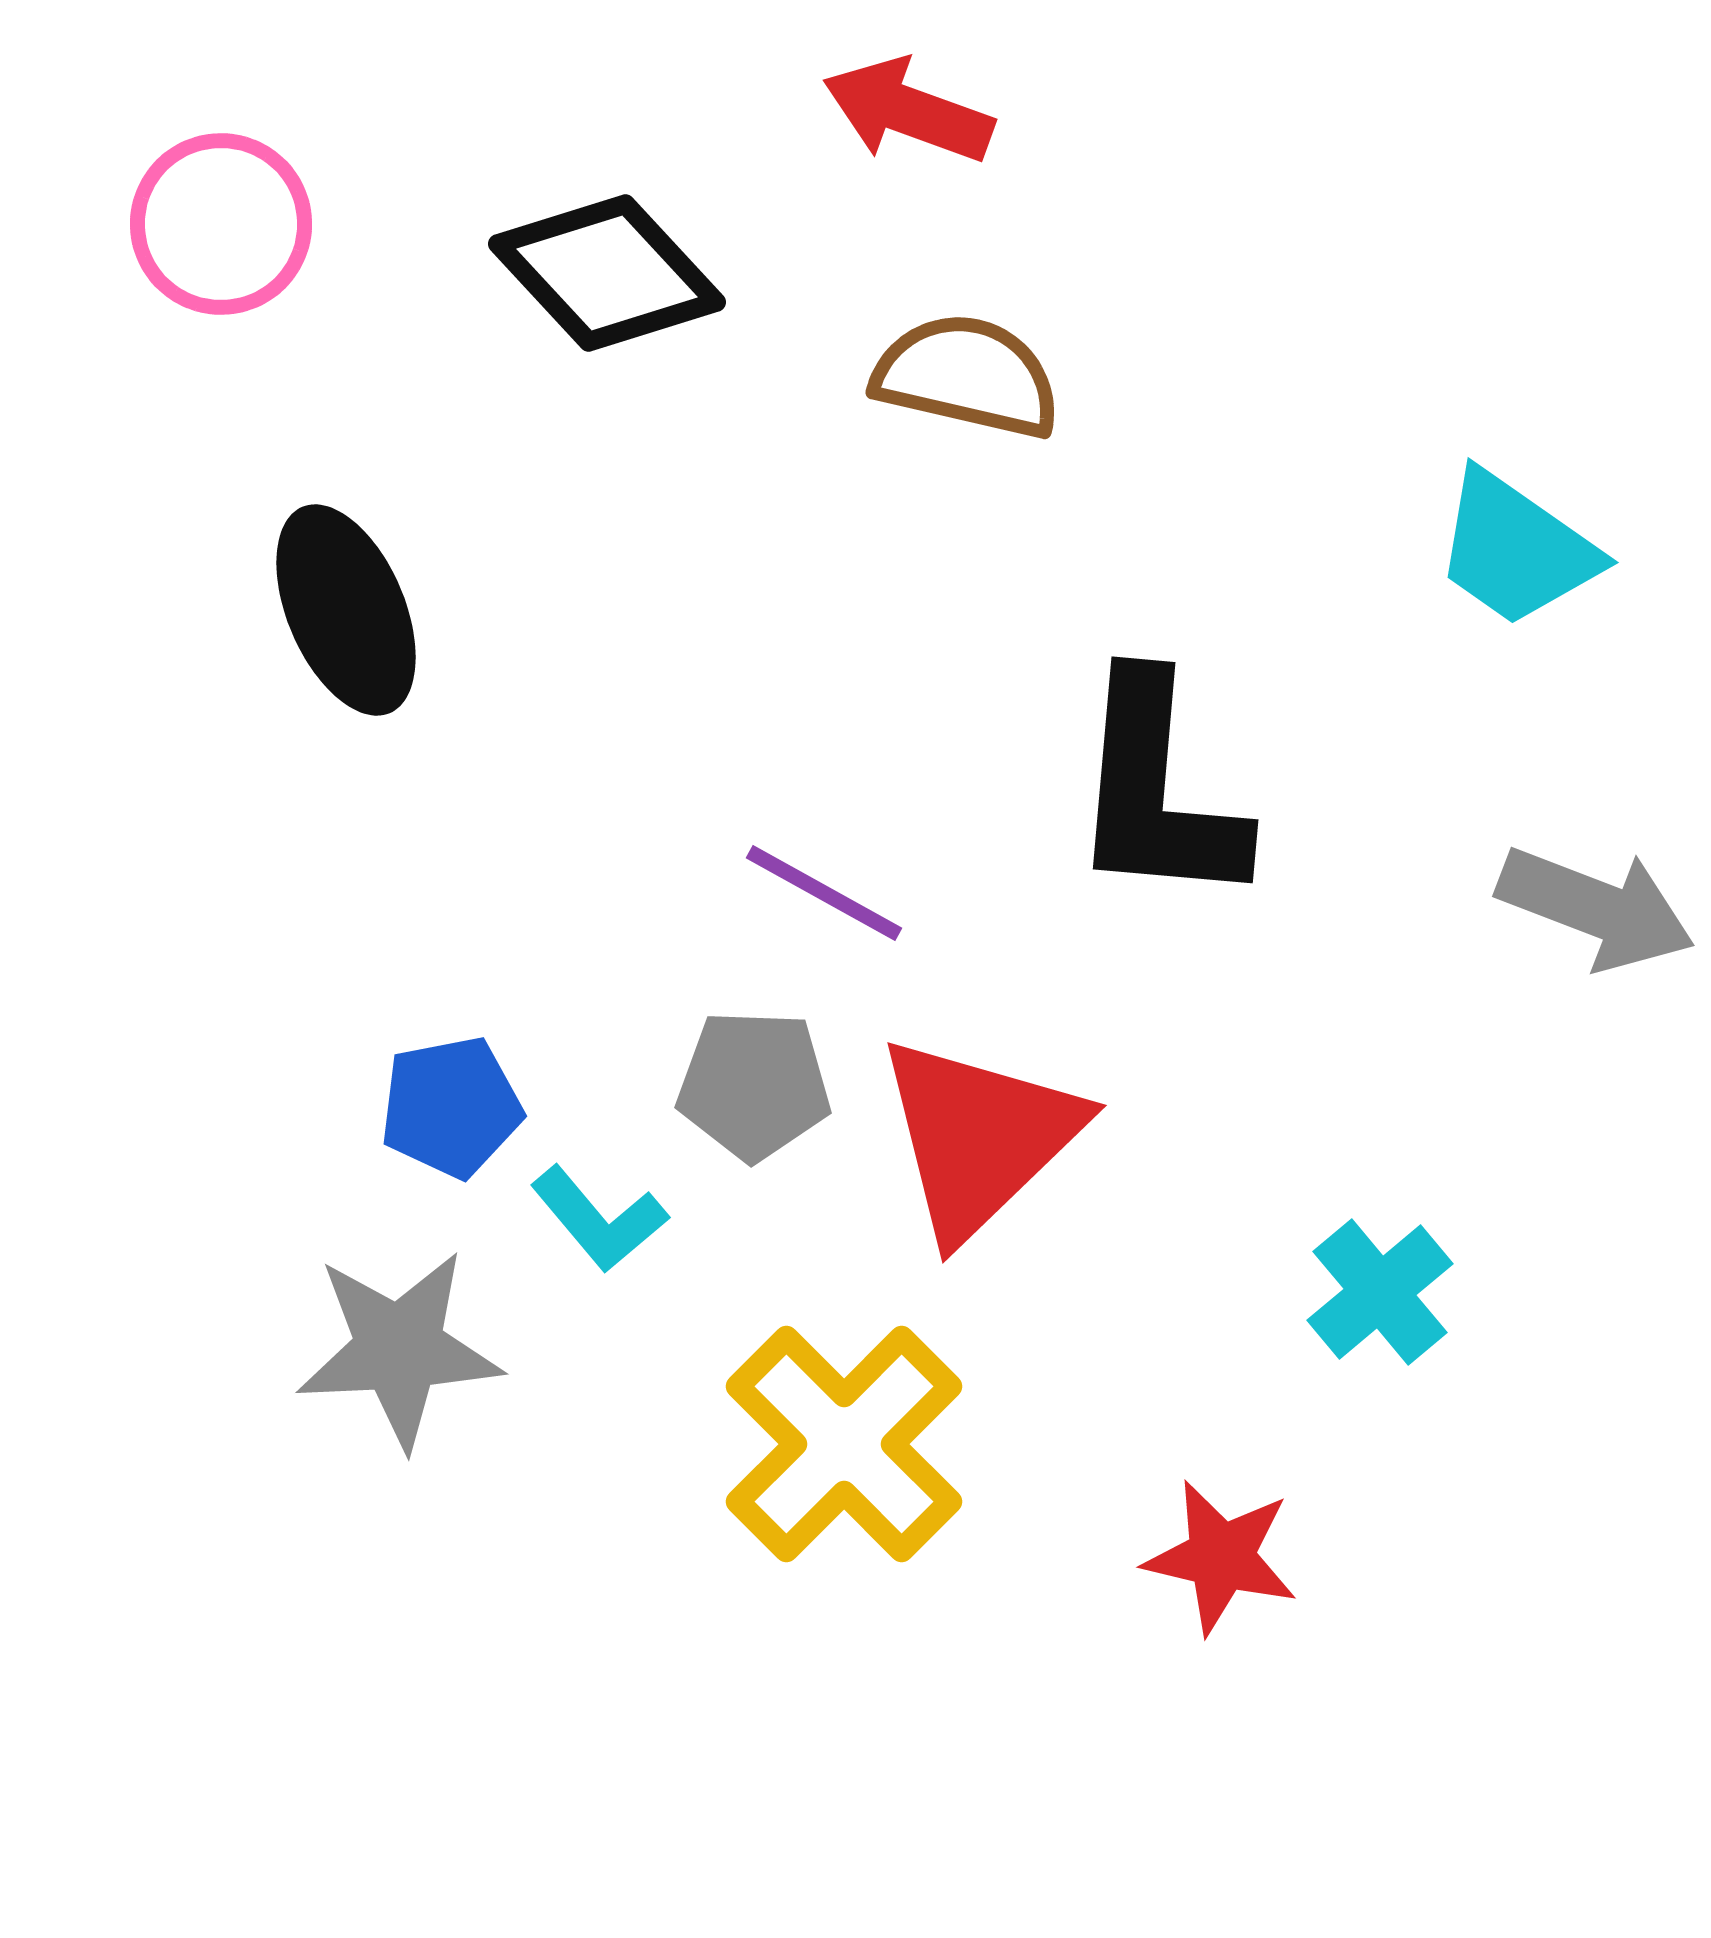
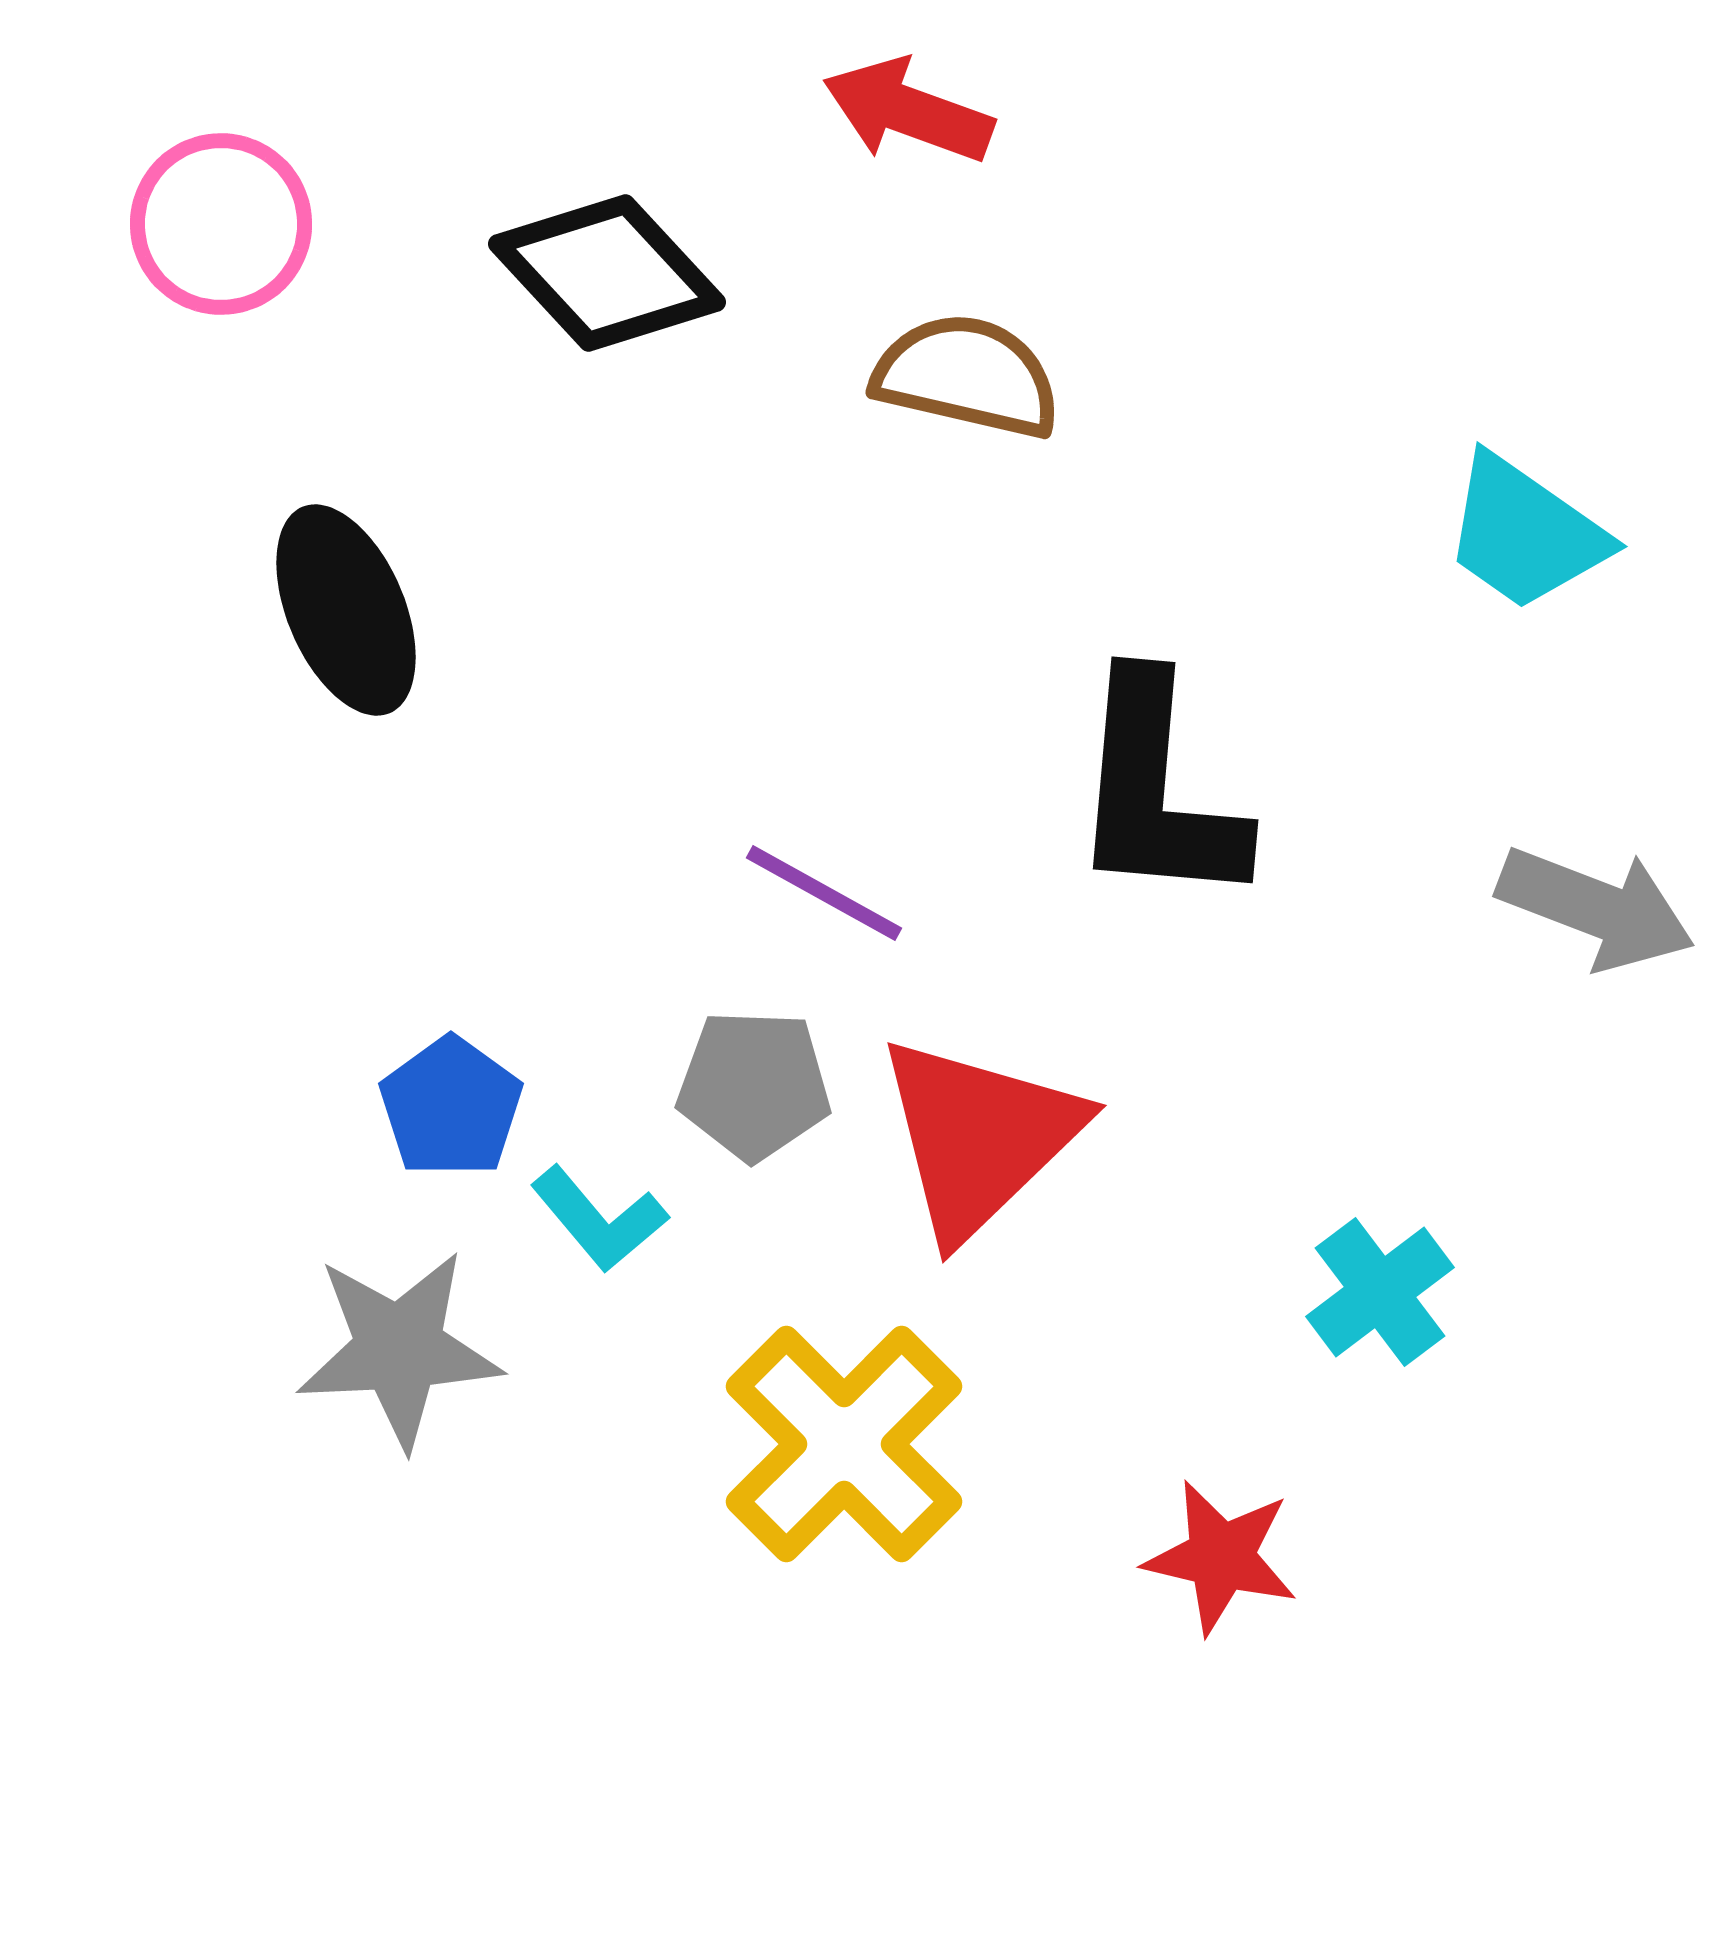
cyan trapezoid: moved 9 px right, 16 px up
blue pentagon: rotated 25 degrees counterclockwise
cyan cross: rotated 3 degrees clockwise
